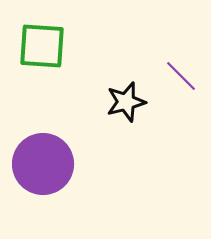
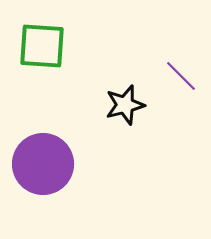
black star: moved 1 px left, 3 px down
